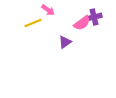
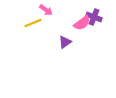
pink arrow: moved 2 px left
purple cross: rotated 35 degrees clockwise
